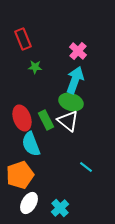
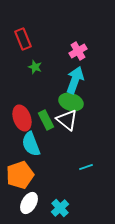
pink cross: rotated 18 degrees clockwise
green star: rotated 16 degrees clockwise
white triangle: moved 1 px left, 1 px up
cyan line: rotated 56 degrees counterclockwise
